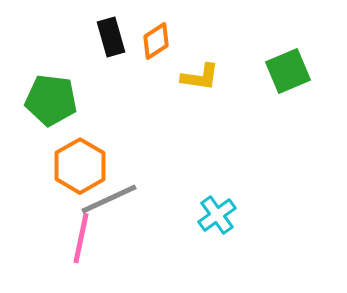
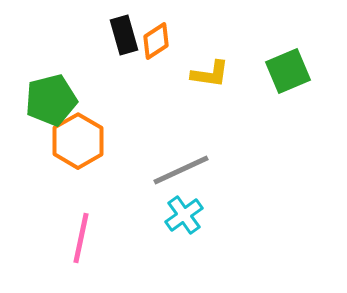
black rectangle: moved 13 px right, 2 px up
yellow L-shape: moved 10 px right, 3 px up
green pentagon: rotated 21 degrees counterclockwise
orange hexagon: moved 2 px left, 25 px up
gray line: moved 72 px right, 29 px up
cyan cross: moved 33 px left
